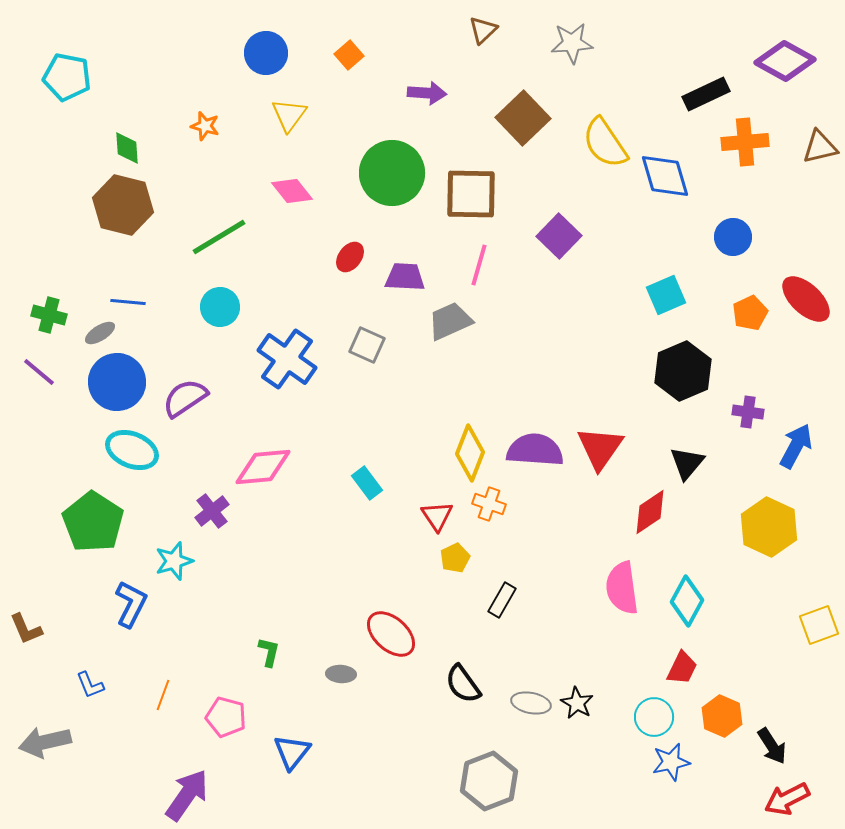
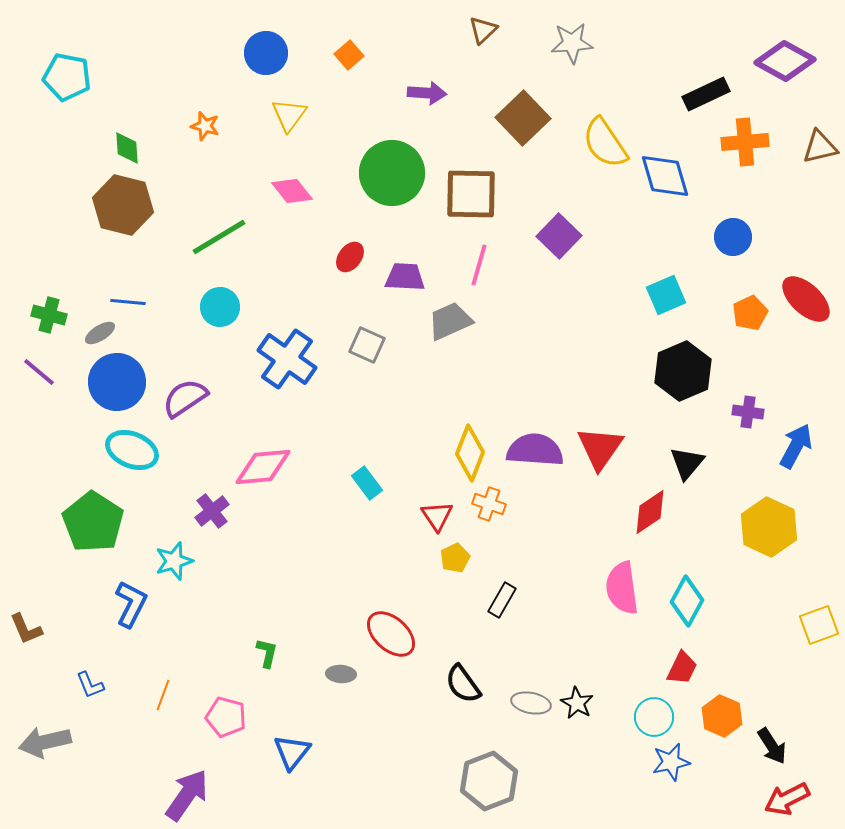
green L-shape at (269, 652): moved 2 px left, 1 px down
